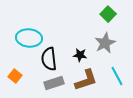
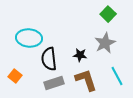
brown L-shape: rotated 90 degrees counterclockwise
